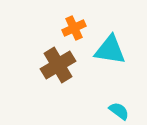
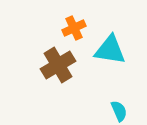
cyan semicircle: rotated 30 degrees clockwise
